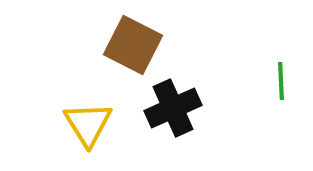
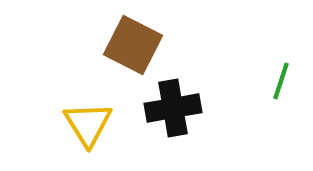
green line: rotated 21 degrees clockwise
black cross: rotated 14 degrees clockwise
